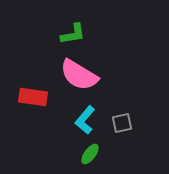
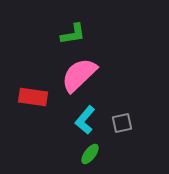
pink semicircle: rotated 105 degrees clockwise
